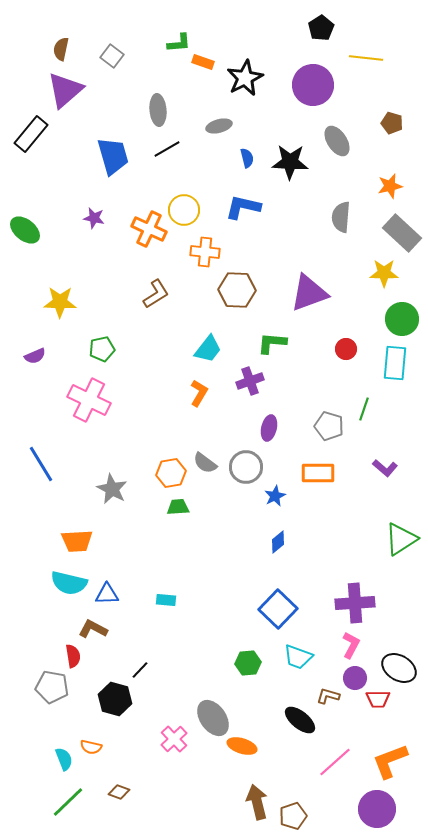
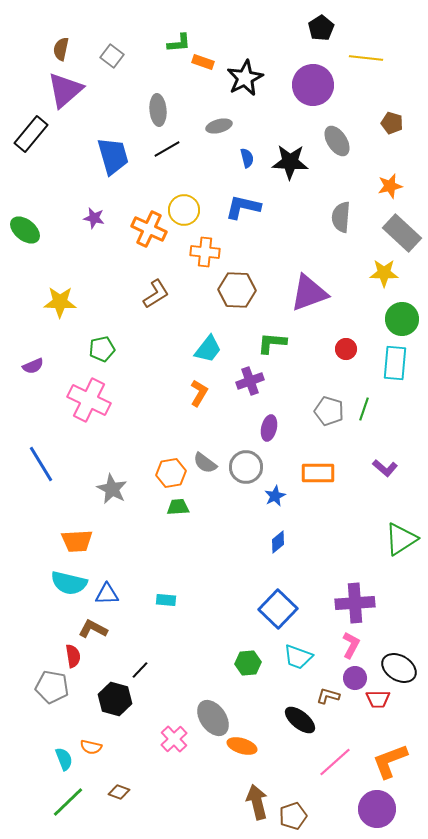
purple semicircle at (35, 356): moved 2 px left, 10 px down
gray pentagon at (329, 426): moved 15 px up
